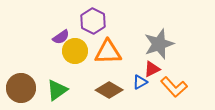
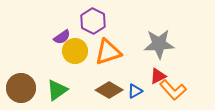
purple semicircle: moved 1 px right
gray star: rotated 16 degrees clockwise
orange triangle: rotated 16 degrees counterclockwise
red triangle: moved 6 px right, 7 px down
blue triangle: moved 5 px left, 9 px down
orange L-shape: moved 1 px left, 3 px down
